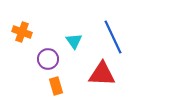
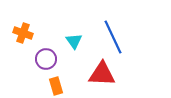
orange cross: moved 1 px right, 1 px down
purple circle: moved 2 px left
